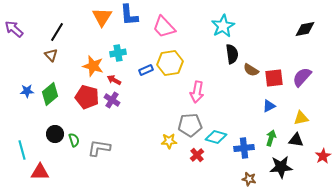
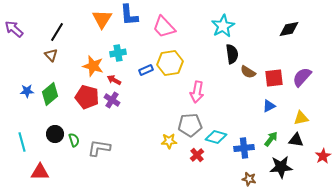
orange triangle: moved 2 px down
black diamond: moved 16 px left
brown semicircle: moved 3 px left, 2 px down
green arrow: moved 1 px down; rotated 21 degrees clockwise
cyan line: moved 8 px up
